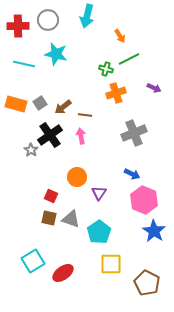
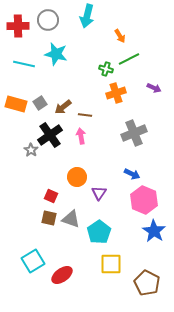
red ellipse: moved 1 px left, 2 px down
